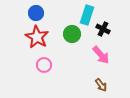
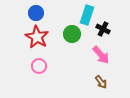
pink circle: moved 5 px left, 1 px down
brown arrow: moved 3 px up
